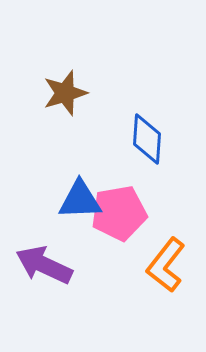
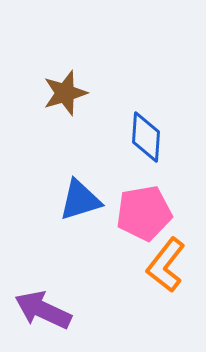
blue diamond: moved 1 px left, 2 px up
blue triangle: rotated 15 degrees counterclockwise
pink pentagon: moved 25 px right
purple arrow: moved 1 px left, 45 px down
